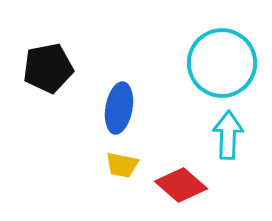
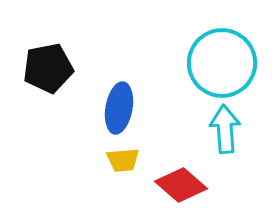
cyan arrow: moved 3 px left, 6 px up; rotated 6 degrees counterclockwise
yellow trapezoid: moved 1 px right, 5 px up; rotated 16 degrees counterclockwise
